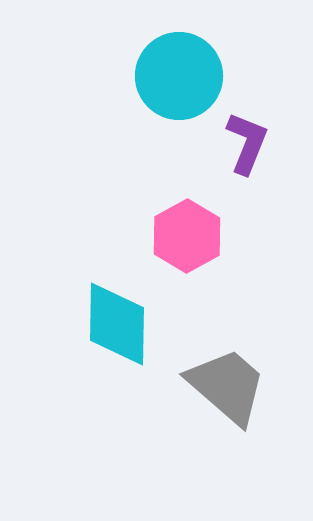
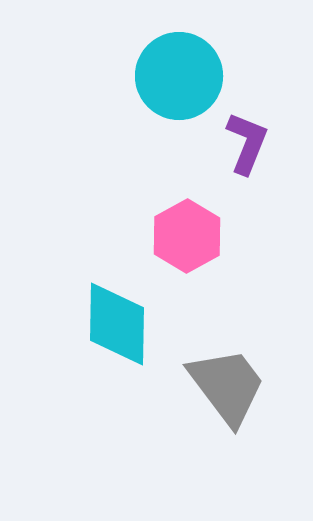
gray trapezoid: rotated 12 degrees clockwise
